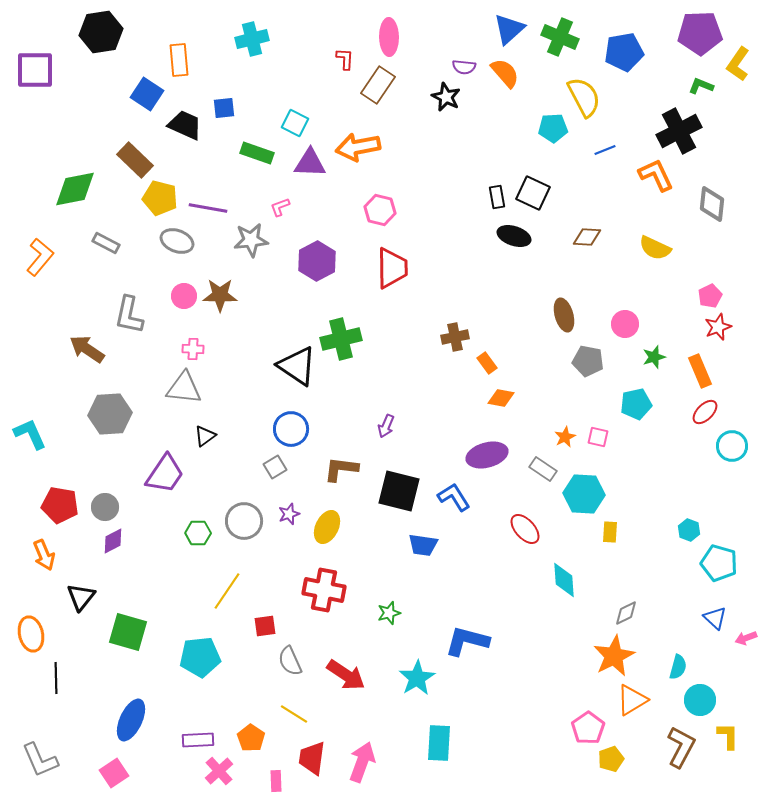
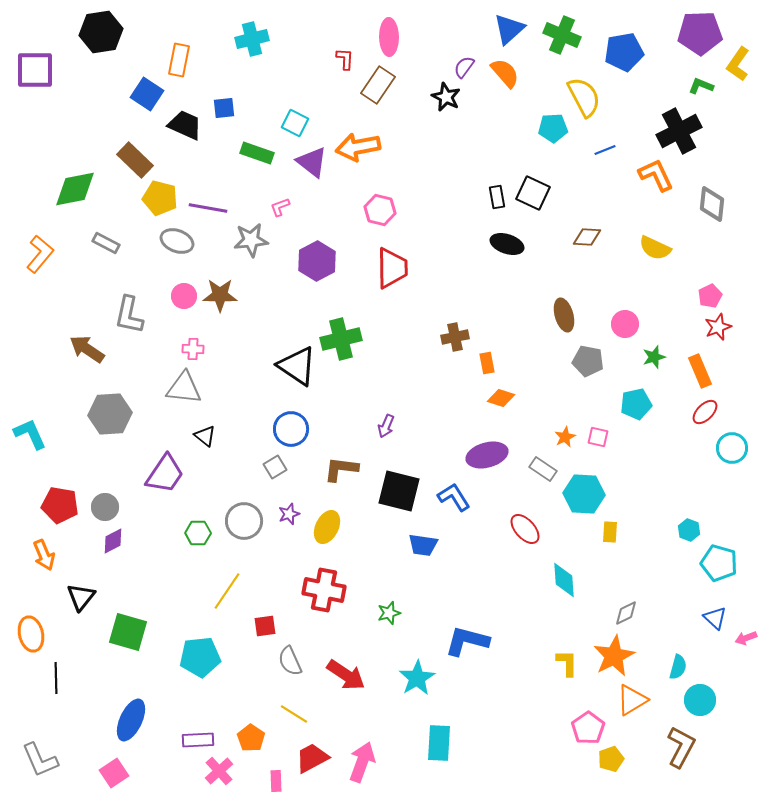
green cross at (560, 37): moved 2 px right, 2 px up
orange rectangle at (179, 60): rotated 16 degrees clockwise
purple semicircle at (464, 67): rotated 120 degrees clockwise
purple triangle at (310, 163): moved 2 px right, 1 px up; rotated 36 degrees clockwise
black ellipse at (514, 236): moved 7 px left, 8 px down
orange L-shape at (40, 257): moved 3 px up
orange rectangle at (487, 363): rotated 25 degrees clockwise
orange diamond at (501, 398): rotated 8 degrees clockwise
black triangle at (205, 436): rotated 45 degrees counterclockwise
cyan circle at (732, 446): moved 2 px down
yellow L-shape at (728, 736): moved 161 px left, 73 px up
red trapezoid at (312, 758): rotated 54 degrees clockwise
